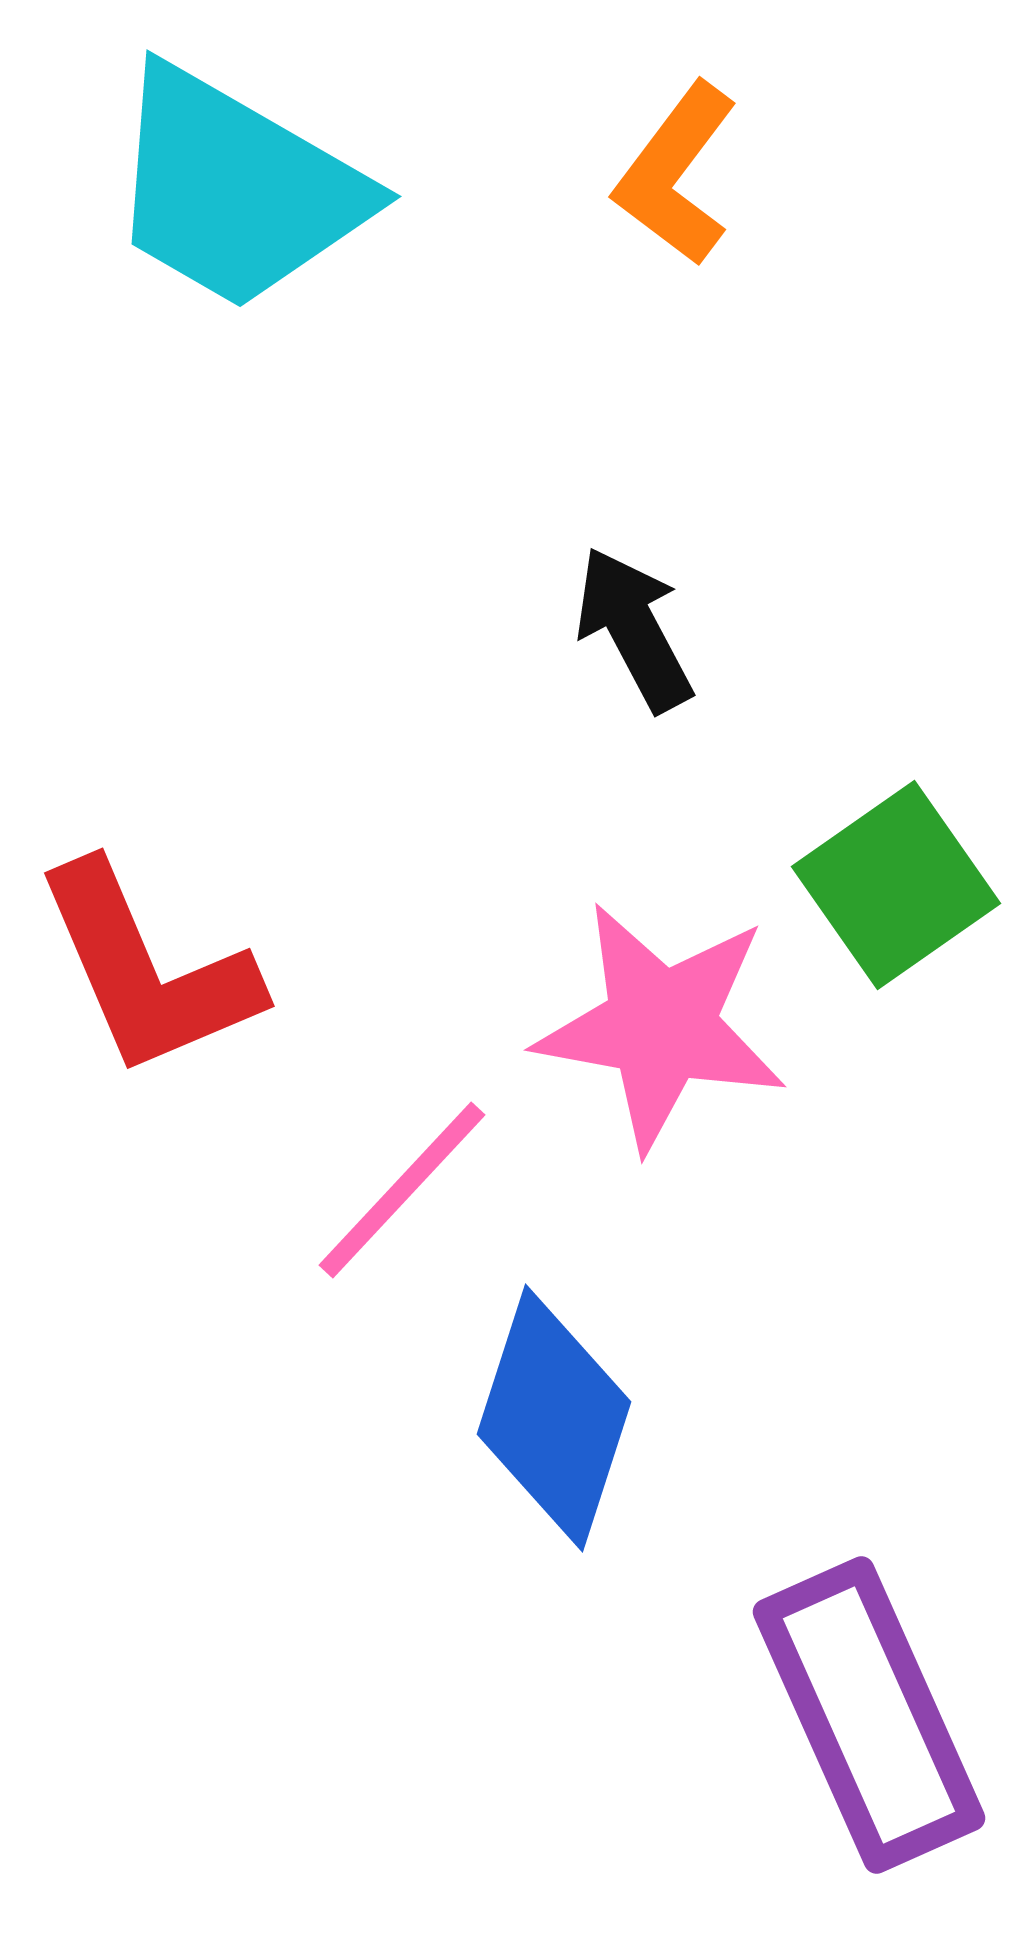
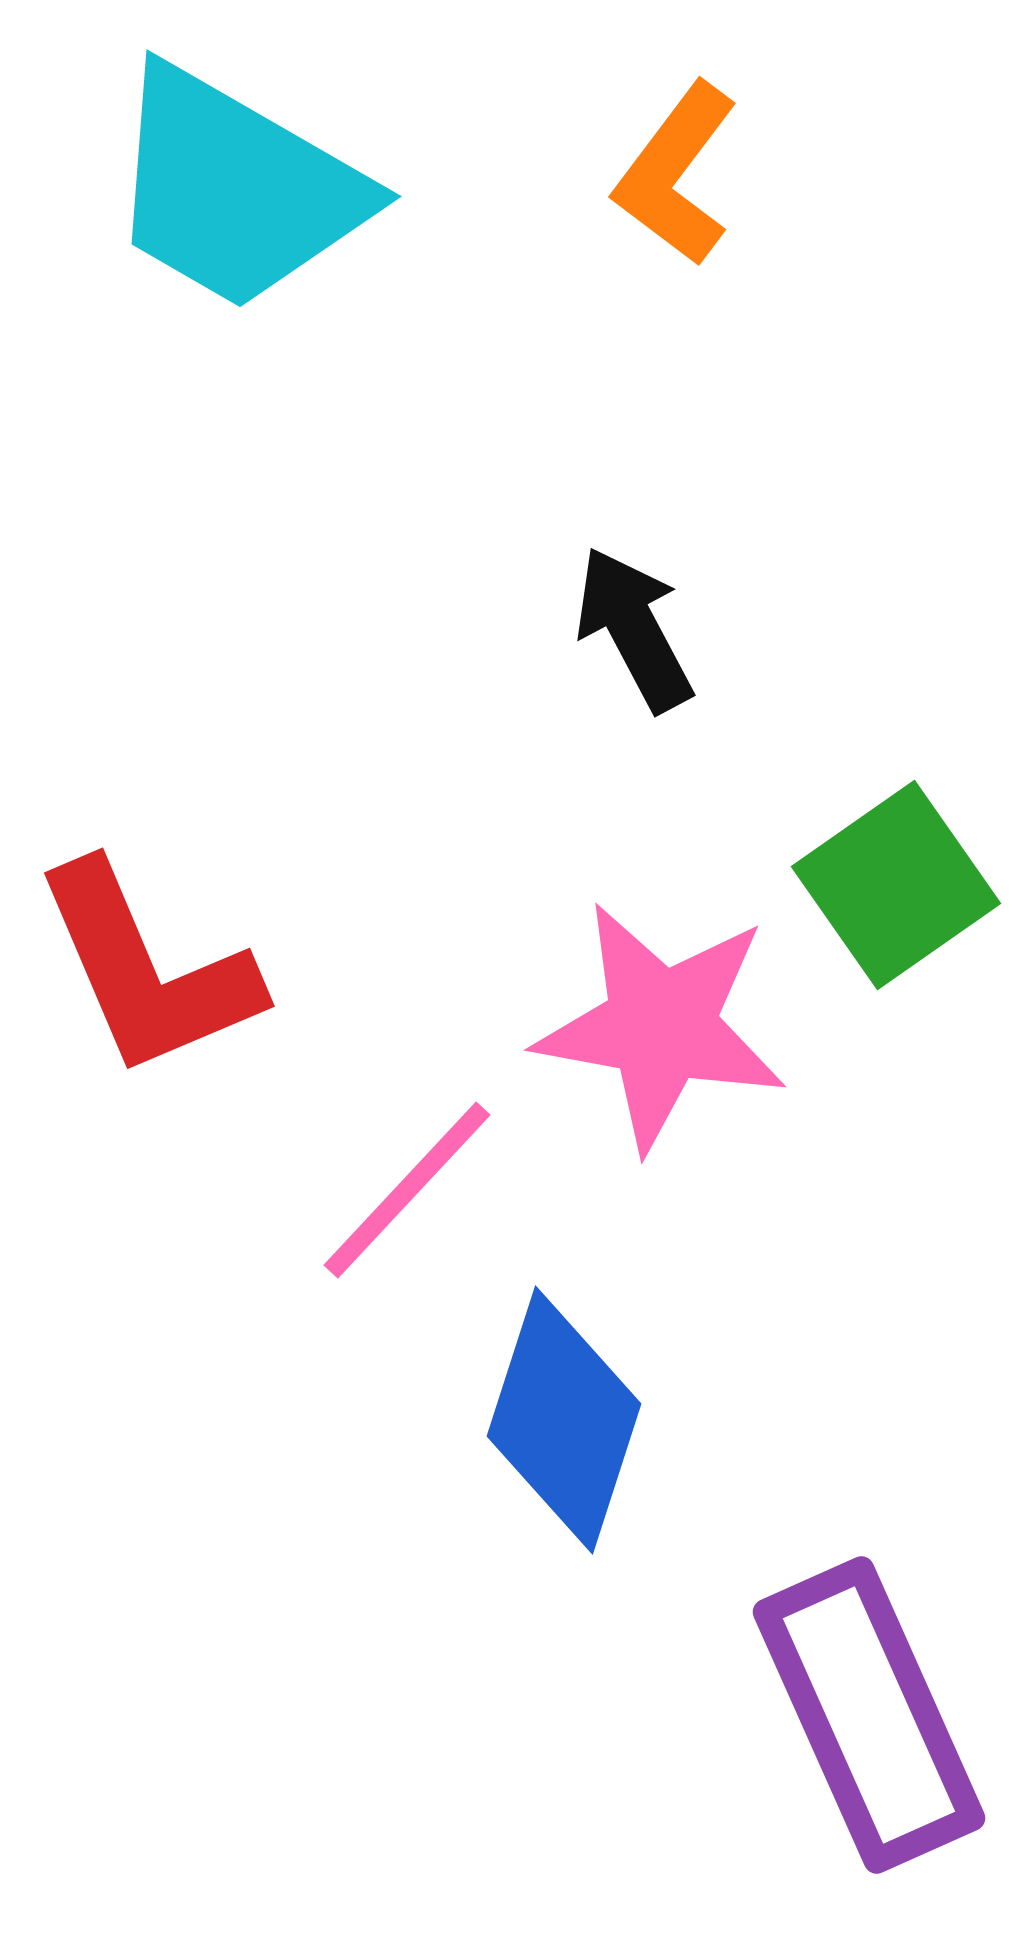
pink line: moved 5 px right
blue diamond: moved 10 px right, 2 px down
